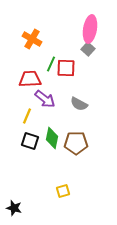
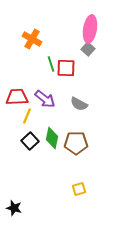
green line: rotated 42 degrees counterclockwise
red trapezoid: moved 13 px left, 18 px down
black square: rotated 30 degrees clockwise
yellow square: moved 16 px right, 2 px up
